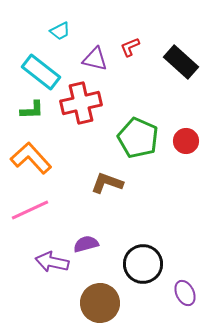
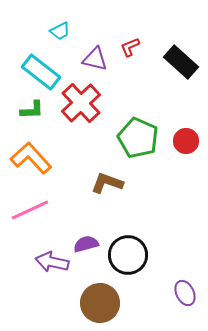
red cross: rotated 30 degrees counterclockwise
black circle: moved 15 px left, 9 px up
